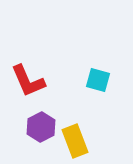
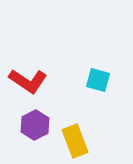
red L-shape: rotated 33 degrees counterclockwise
purple hexagon: moved 6 px left, 2 px up
